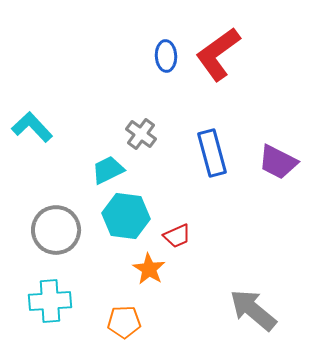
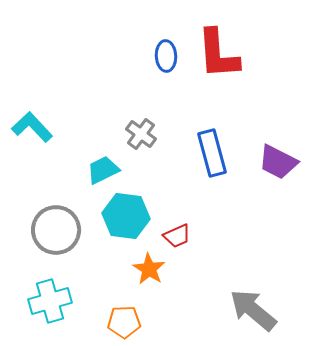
red L-shape: rotated 58 degrees counterclockwise
cyan trapezoid: moved 5 px left
cyan cross: rotated 12 degrees counterclockwise
